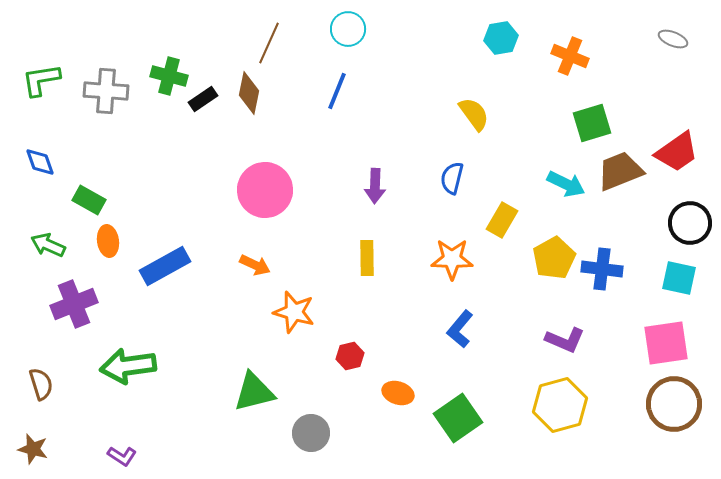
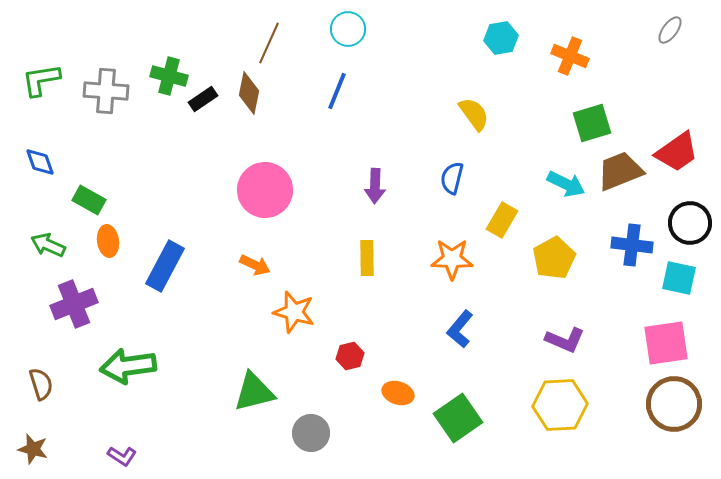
gray ellipse at (673, 39): moved 3 px left, 9 px up; rotated 76 degrees counterclockwise
blue rectangle at (165, 266): rotated 33 degrees counterclockwise
blue cross at (602, 269): moved 30 px right, 24 px up
yellow hexagon at (560, 405): rotated 12 degrees clockwise
